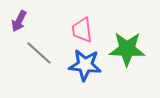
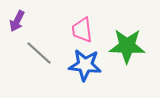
purple arrow: moved 2 px left
green star: moved 3 px up
